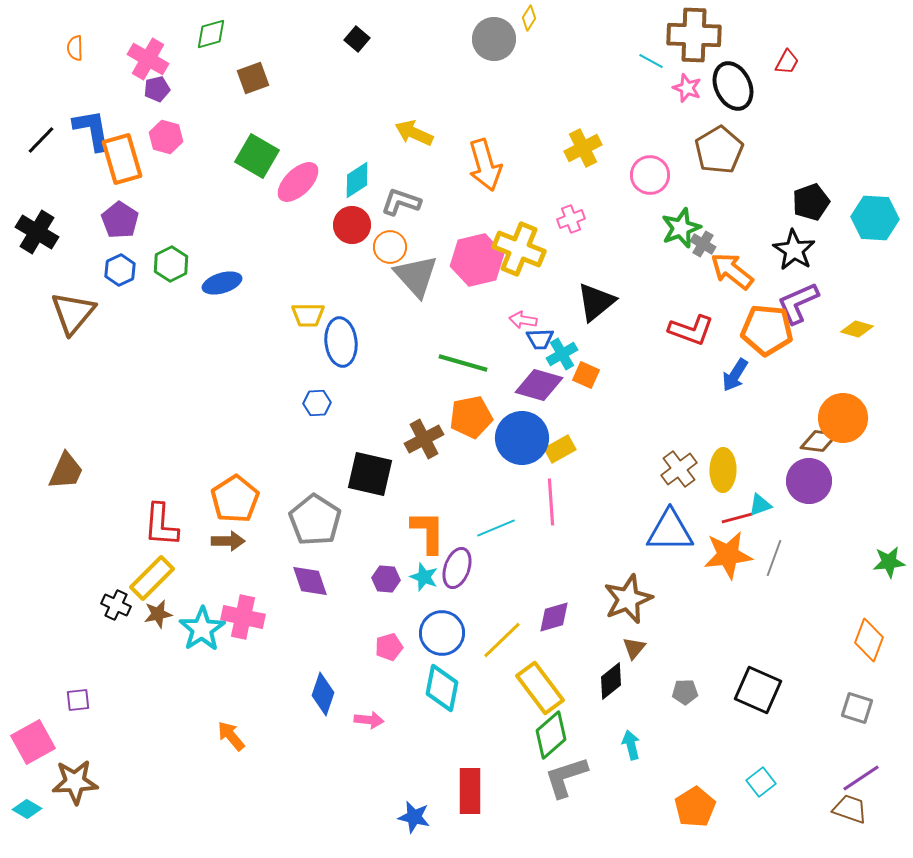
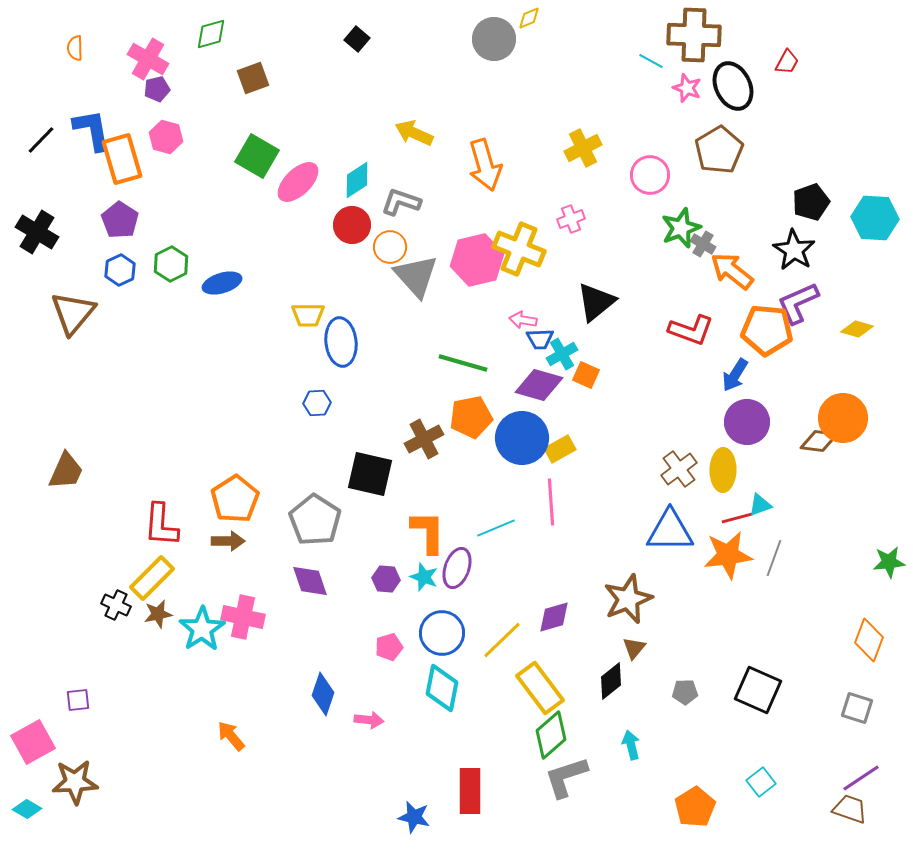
yellow diamond at (529, 18): rotated 35 degrees clockwise
purple circle at (809, 481): moved 62 px left, 59 px up
